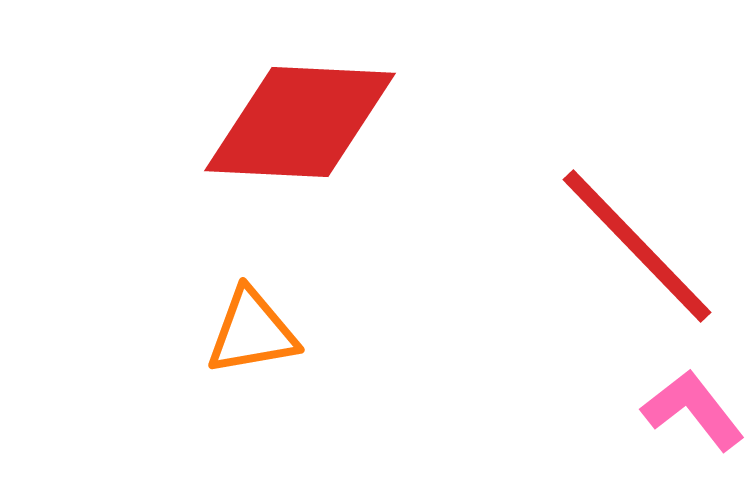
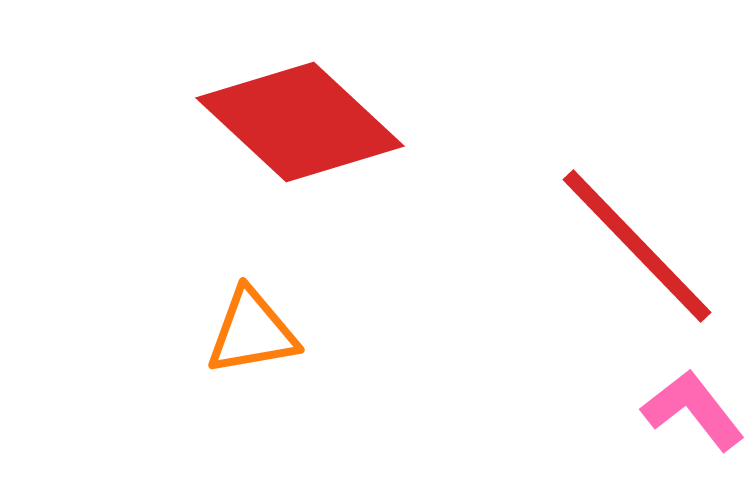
red diamond: rotated 40 degrees clockwise
